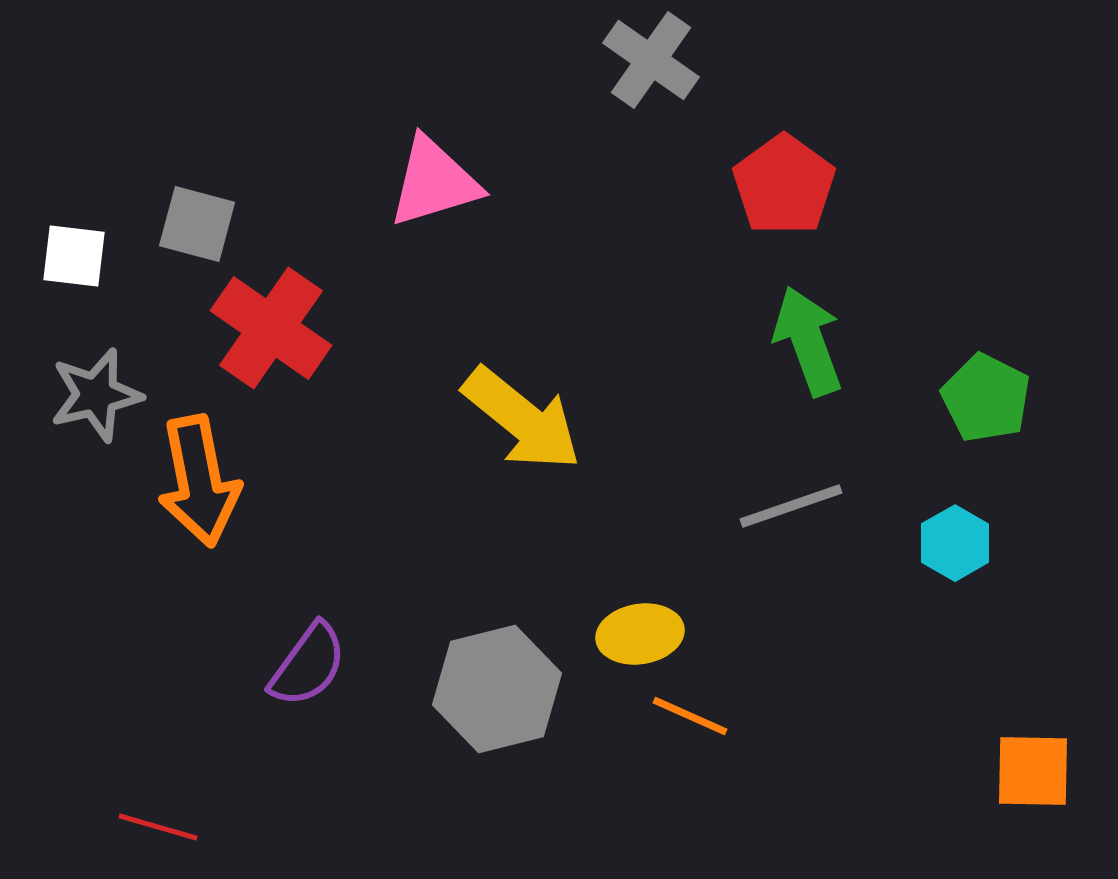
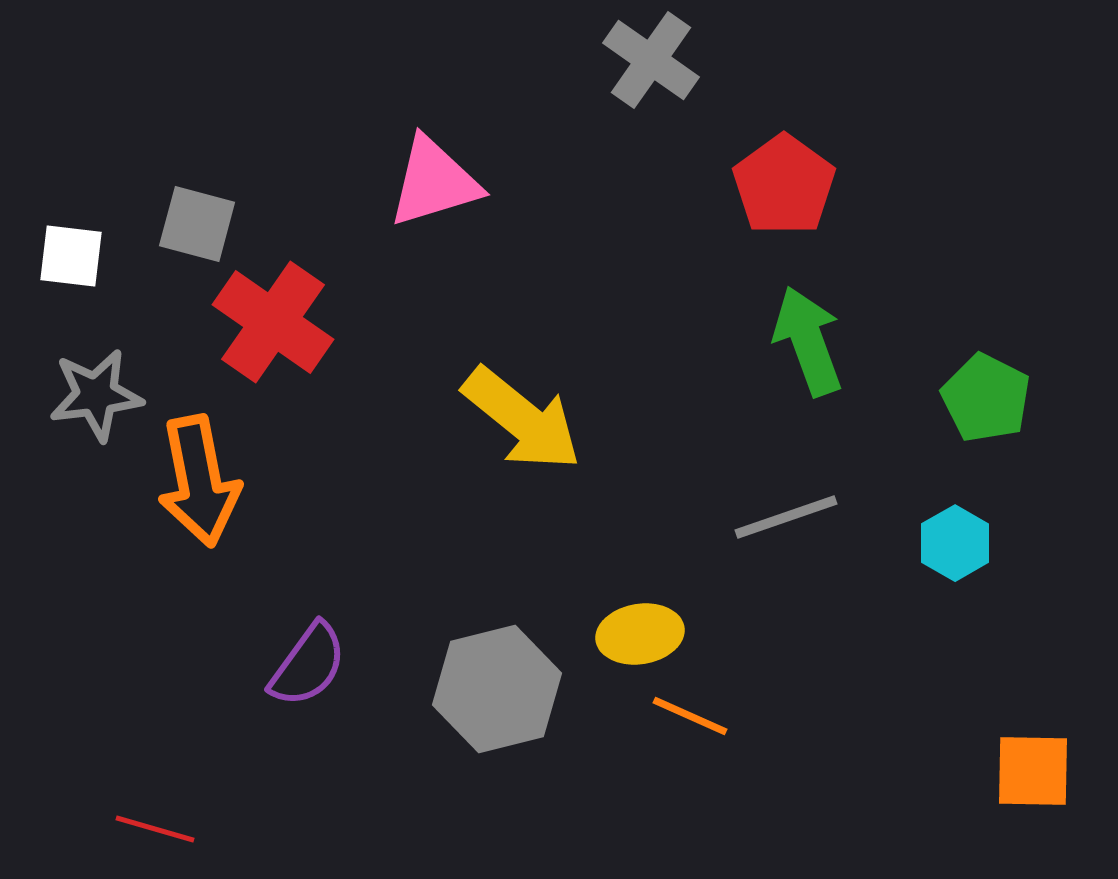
white square: moved 3 px left
red cross: moved 2 px right, 6 px up
gray star: rotated 6 degrees clockwise
gray line: moved 5 px left, 11 px down
red line: moved 3 px left, 2 px down
